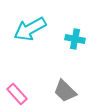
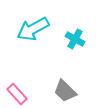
cyan arrow: moved 3 px right
cyan cross: rotated 18 degrees clockwise
